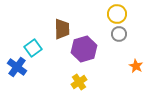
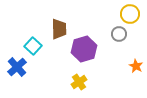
yellow circle: moved 13 px right
brown trapezoid: moved 3 px left
cyan square: moved 2 px up; rotated 12 degrees counterclockwise
blue cross: rotated 12 degrees clockwise
